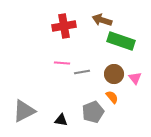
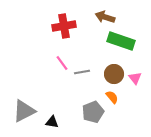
brown arrow: moved 3 px right, 3 px up
pink line: rotated 49 degrees clockwise
black triangle: moved 9 px left, 2 px down
